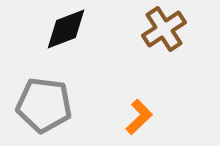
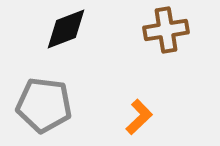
brown cross: moved 2 px right, 1 px down; rotated 24 degrees clockwise
